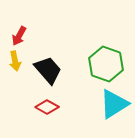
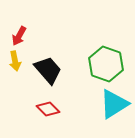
red diamond: moved 1 px right, 2 px down; rotated 15 degrees clockwise
